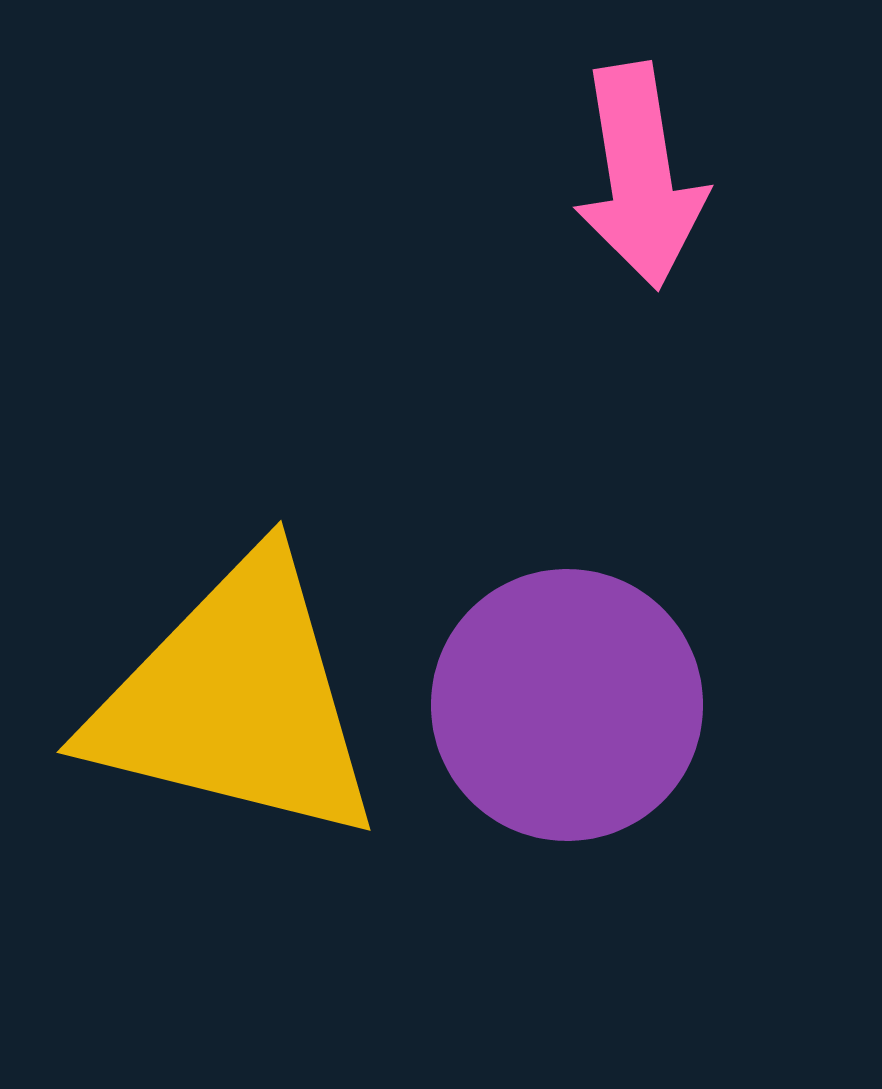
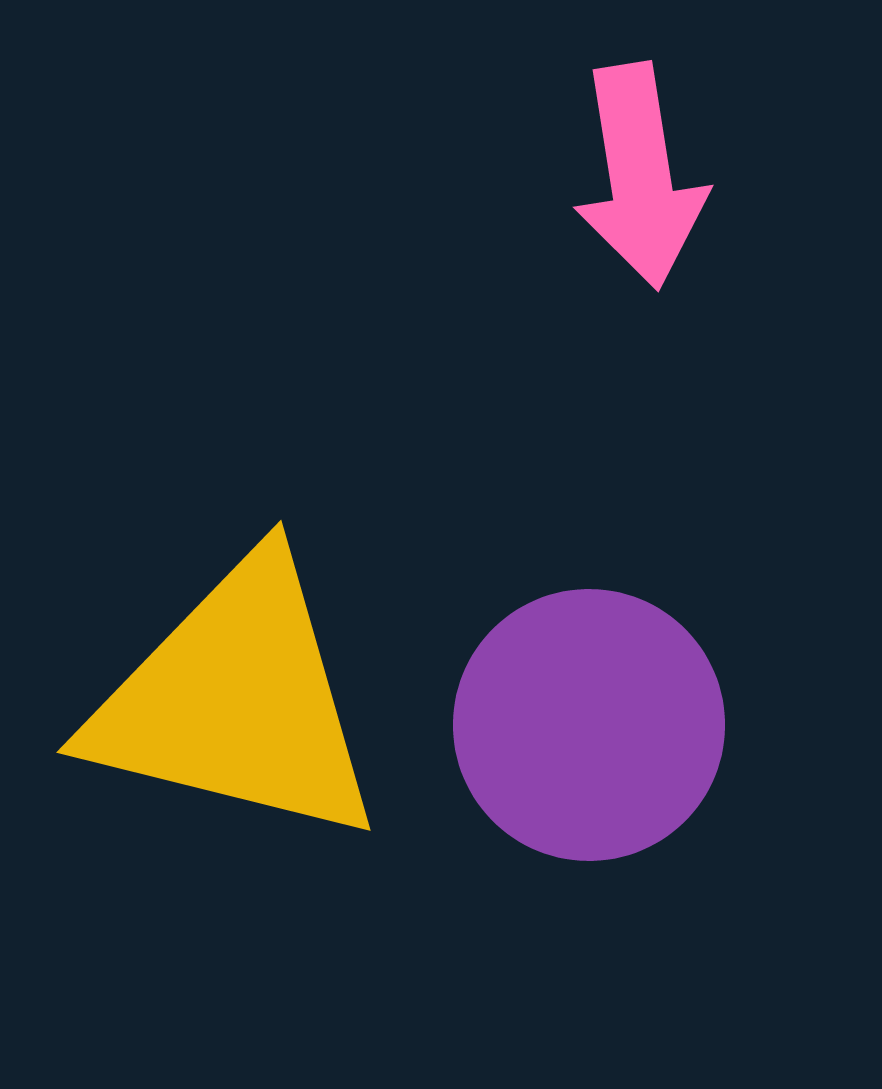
purple circle: moved 22 px right, 20 px down
